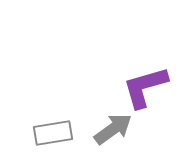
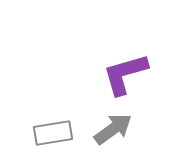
purple L-shape: moved 20 px left, 13 px up
